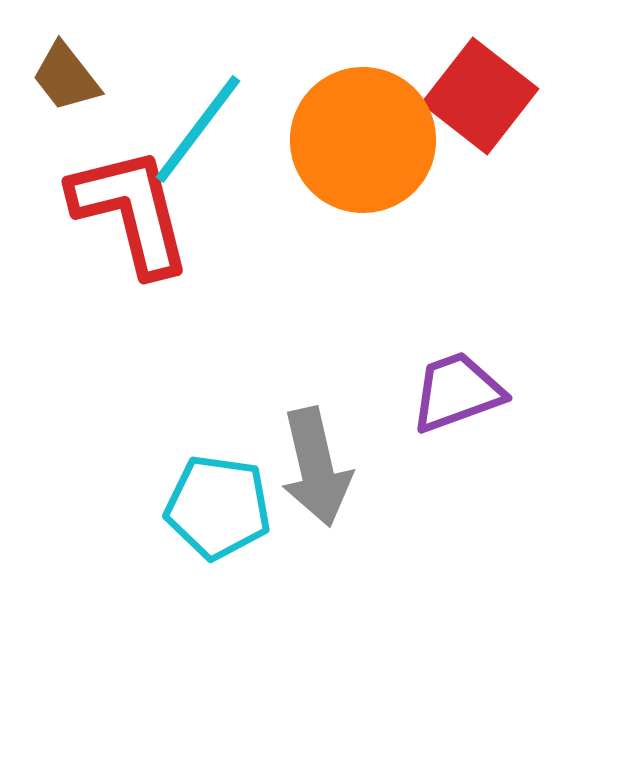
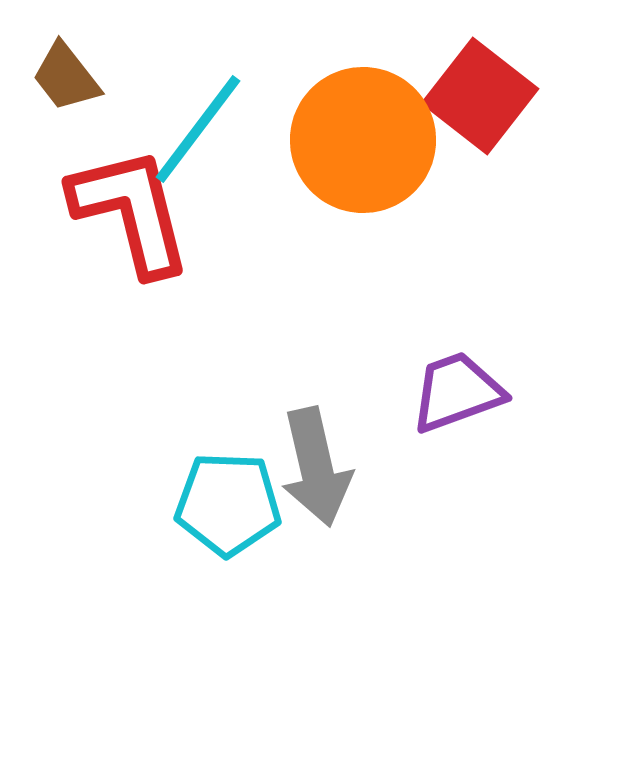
cyan pentagon: moved 10 px right, 3 px up; rotated 6 degrees counterclockwise
